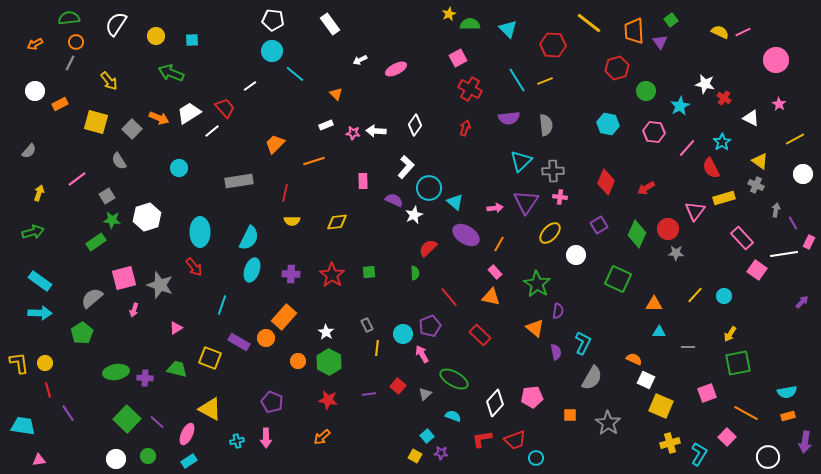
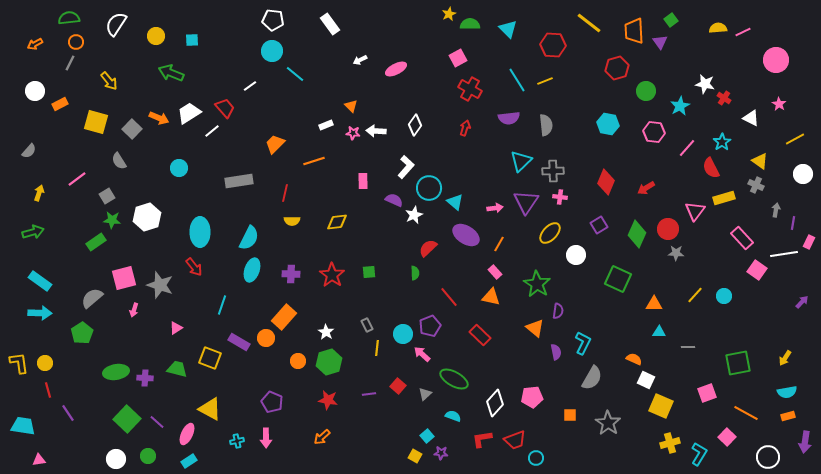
yellow semicircle at (720, 32): moved 2 px left, 4 px up; rotated 30 degrees counterclockwise
orange triangle at (336, 94): moved 15 px right, 12 px down
purple line at (793, 223): rotated 40 degrees clockwise
yellow arrow at (730, 334): moved 55 px right, 24 px down
pink arrow at (422, 354): rotated 18 degrees counterclockwise
green hexagon at (329, 362): rotated 15 degrees clockwise
